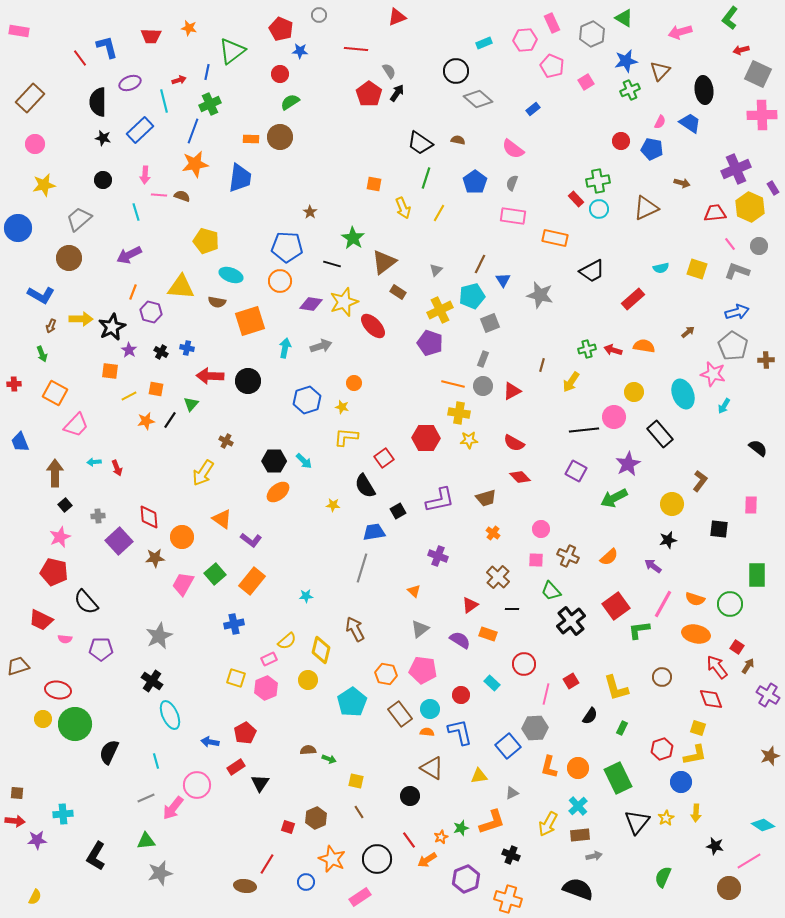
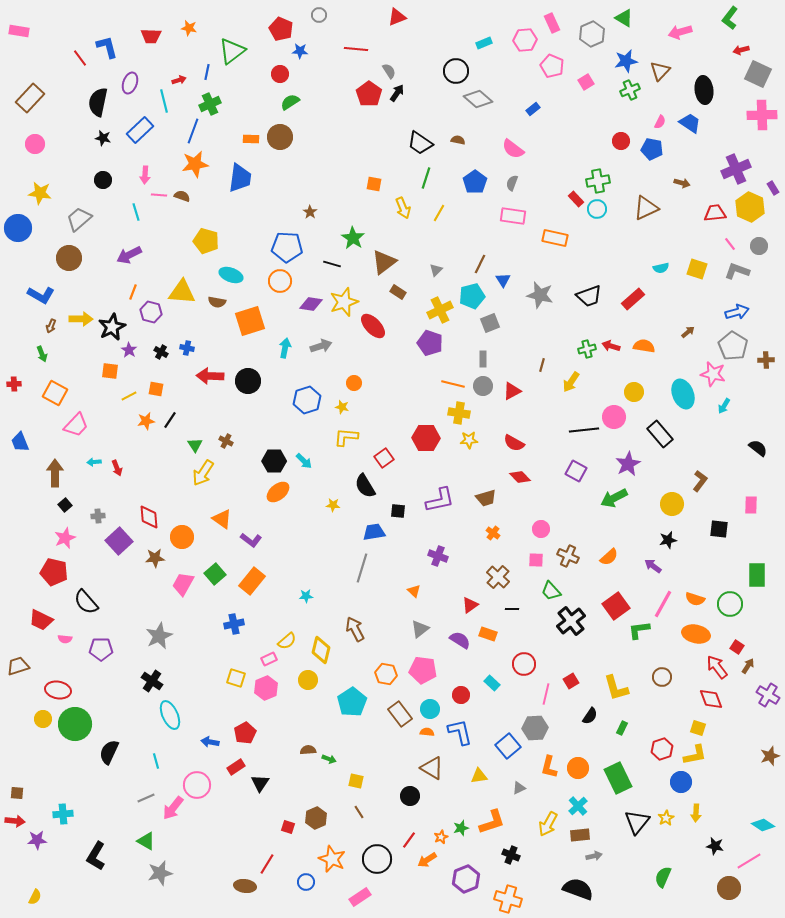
purple ellipse at (130, 83): rotated 50 degrees counterclockwise
black semicircle at (98, 102): rotated 12 degrees clockwise
yellow star at (44, 185): moved 4 px left, 8 px down; rotated 20 degrees clockwise
cyan circle at (599, 209): moved 2 px left
black trapezoid at (592, 271): moved 3 px left, 25 px down; rotated 8 degrees clockwise
yellow triangle at (181, 287): moved 1 px right, 5 px down
red arrow at (613, 350): moved 2 px left, 4 px up
gray rectangle at (483, 359): rotated 21 degrees counterclockwise
green triangle at (191, 404): moved 4 px right, 41 px down; rotated 14 degrees counterclockwise
black square at (398, 511): rotated 35 degrees clockwise
pink star at (60, 537): moved 5 px right, 1 px down
gray triangle at (512, 793): moved 7 px right, 5 px up
red line at (409, 840): rotated 72 degrees clockwise
green triangle at (146, 841): rotated 36 degrees clockwise
